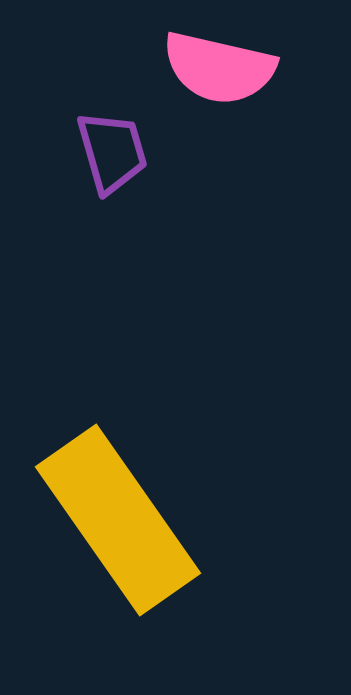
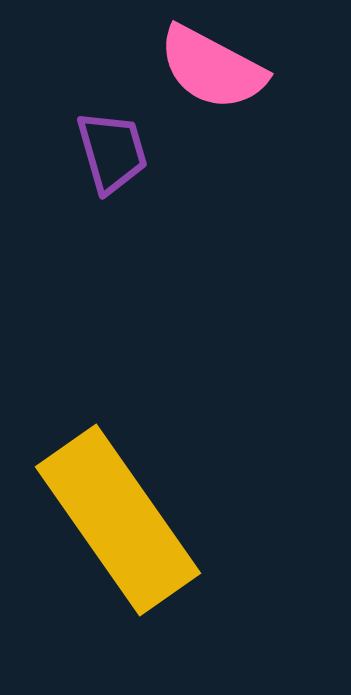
pink semicircle: moved 7 px left; rotated 15 degrees clockwise
